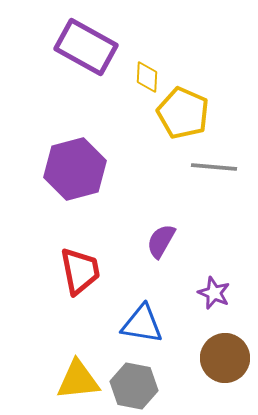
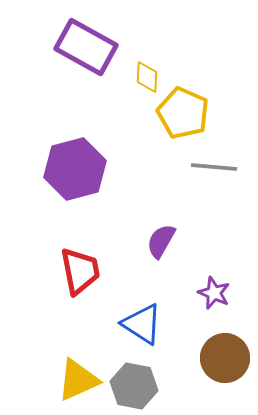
blue triangle: rotated 24 degrees clockwise
yellow triangle: rotated 18 degrees counterclockwise
